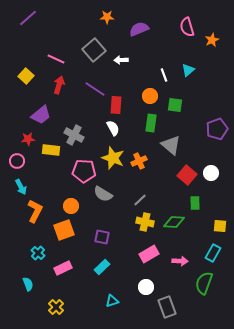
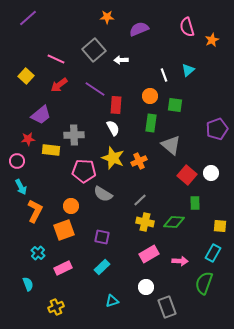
red arrow at (59, 85): rotated 144 degrees counterclockwise
gray cross at (74, 135): rotated 30 degrees counterclockwise
yellow cross at (56, 307): rotated 21 degrees clockwise
